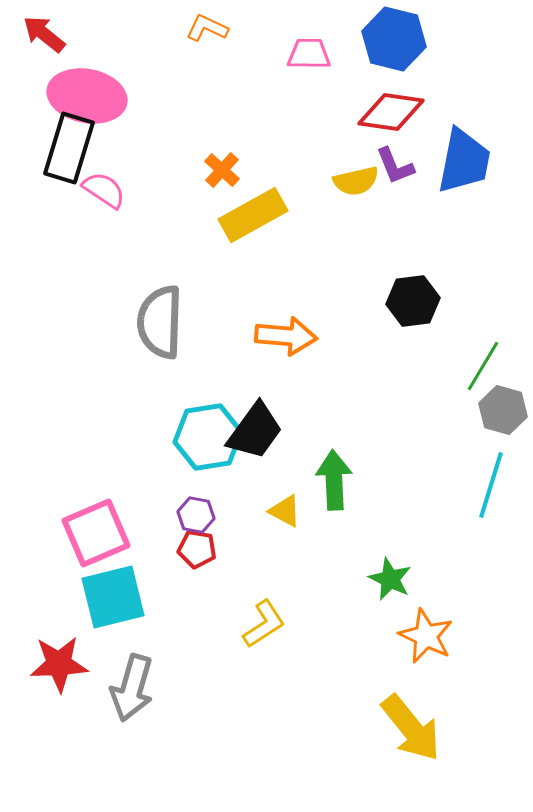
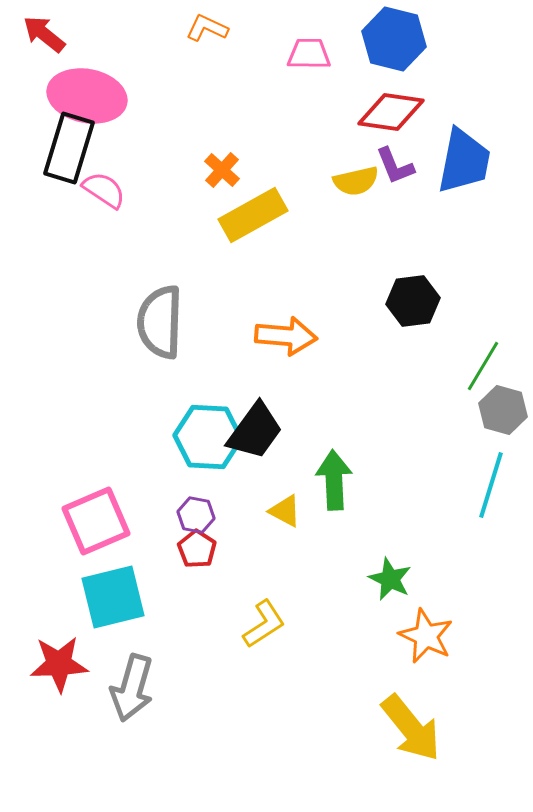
cyan hexagon: rotated 12 degrees clockwise
pink square: moved 12 px up
red pentagon: rotated 24 degrees clockwise
